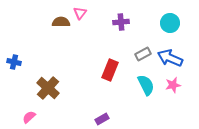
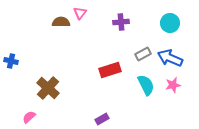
blue cross: moved 3 px left, 1 px up
red rectangle: rotated 50 degrees clockwise
